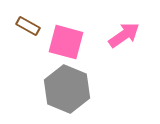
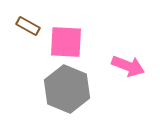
pink arrow: moved 4 px right, 31 px down; rotated 56 degrees clockwise
pink square: rotated 12 degrees counterclockwise
